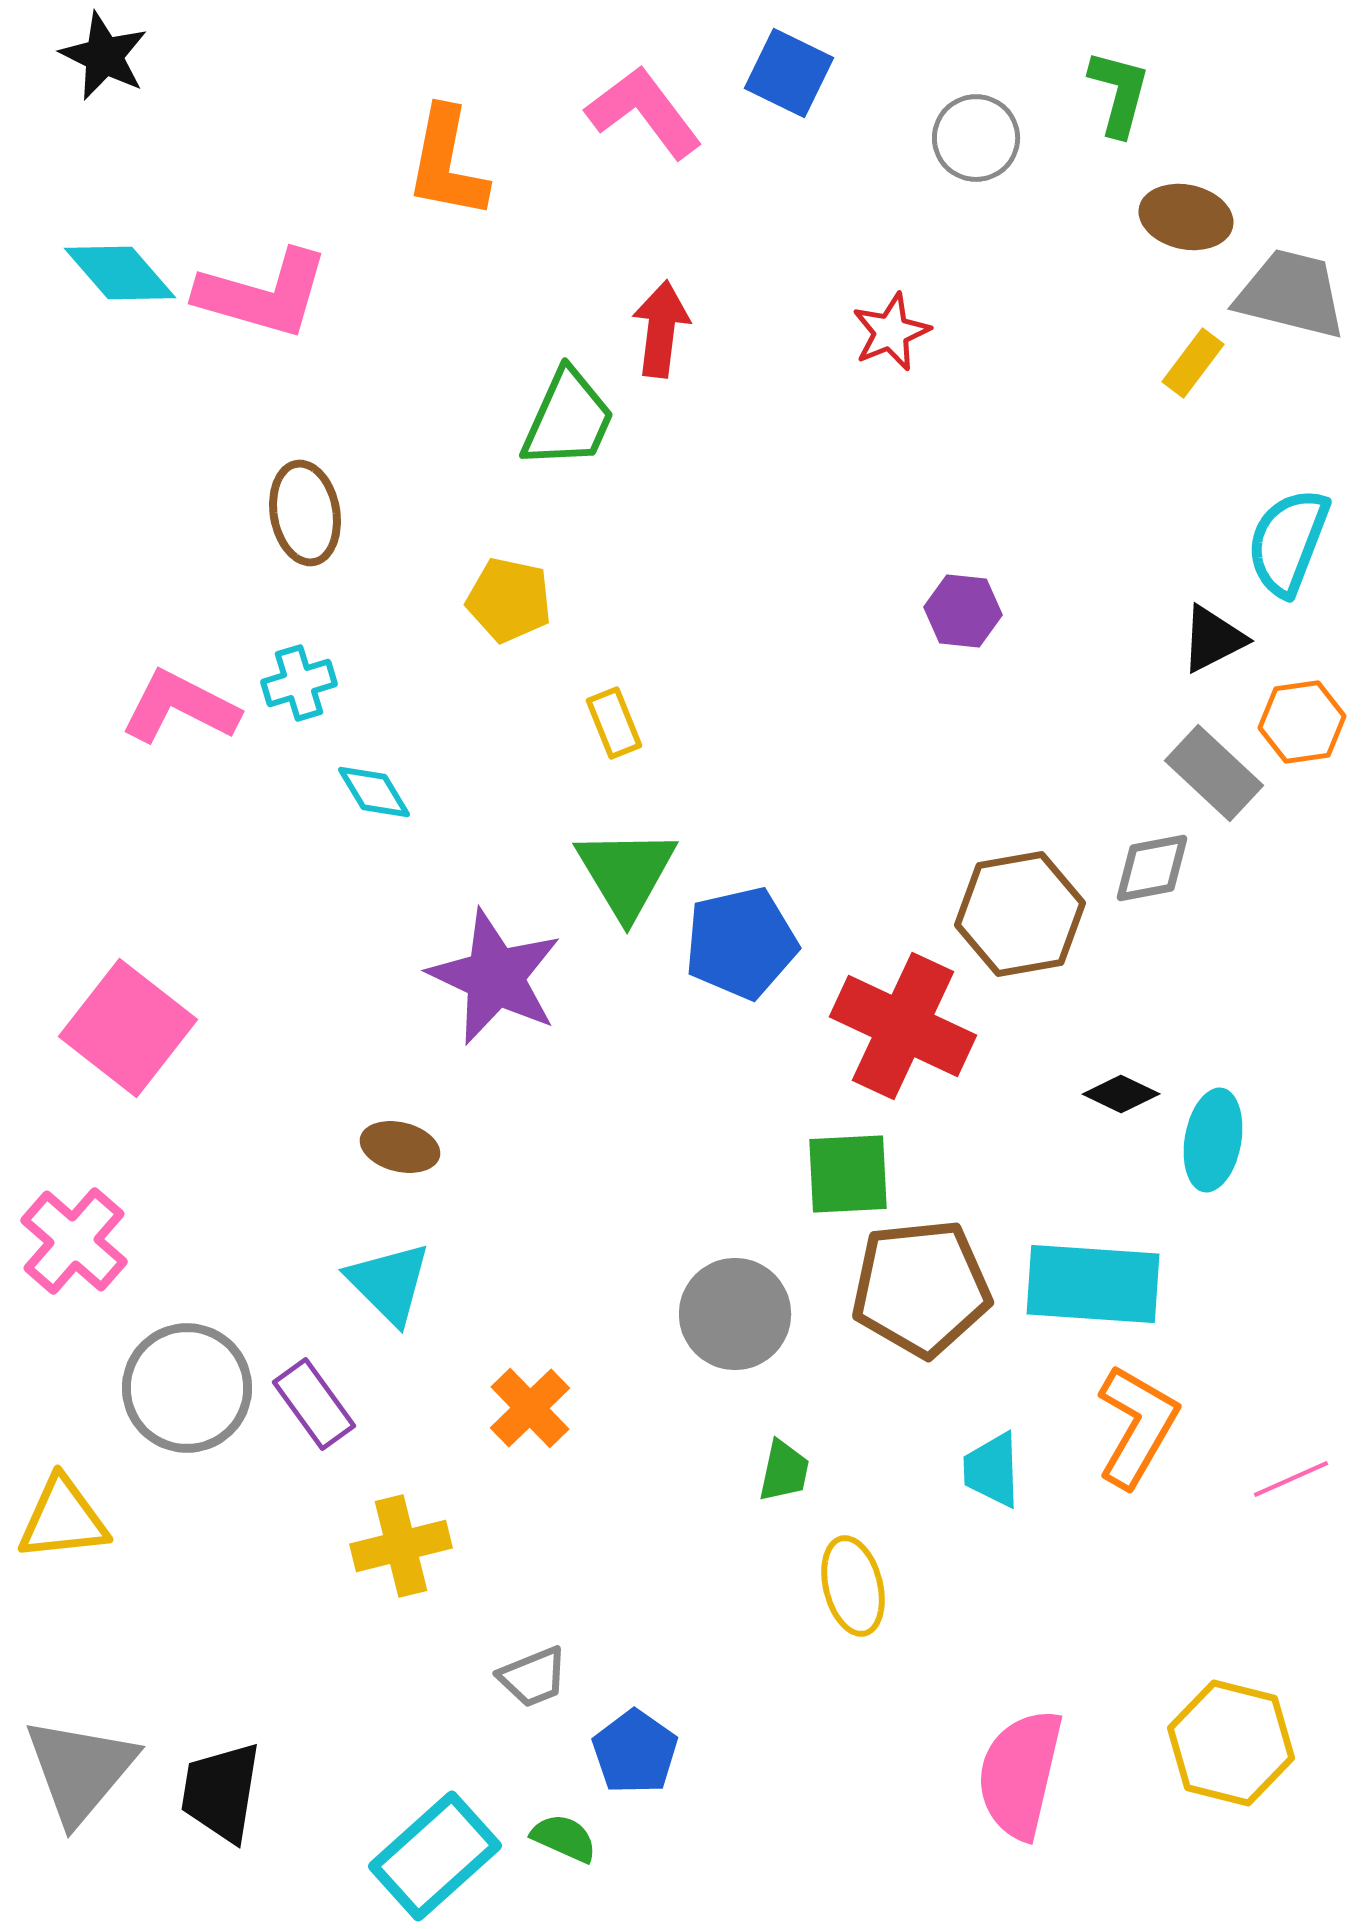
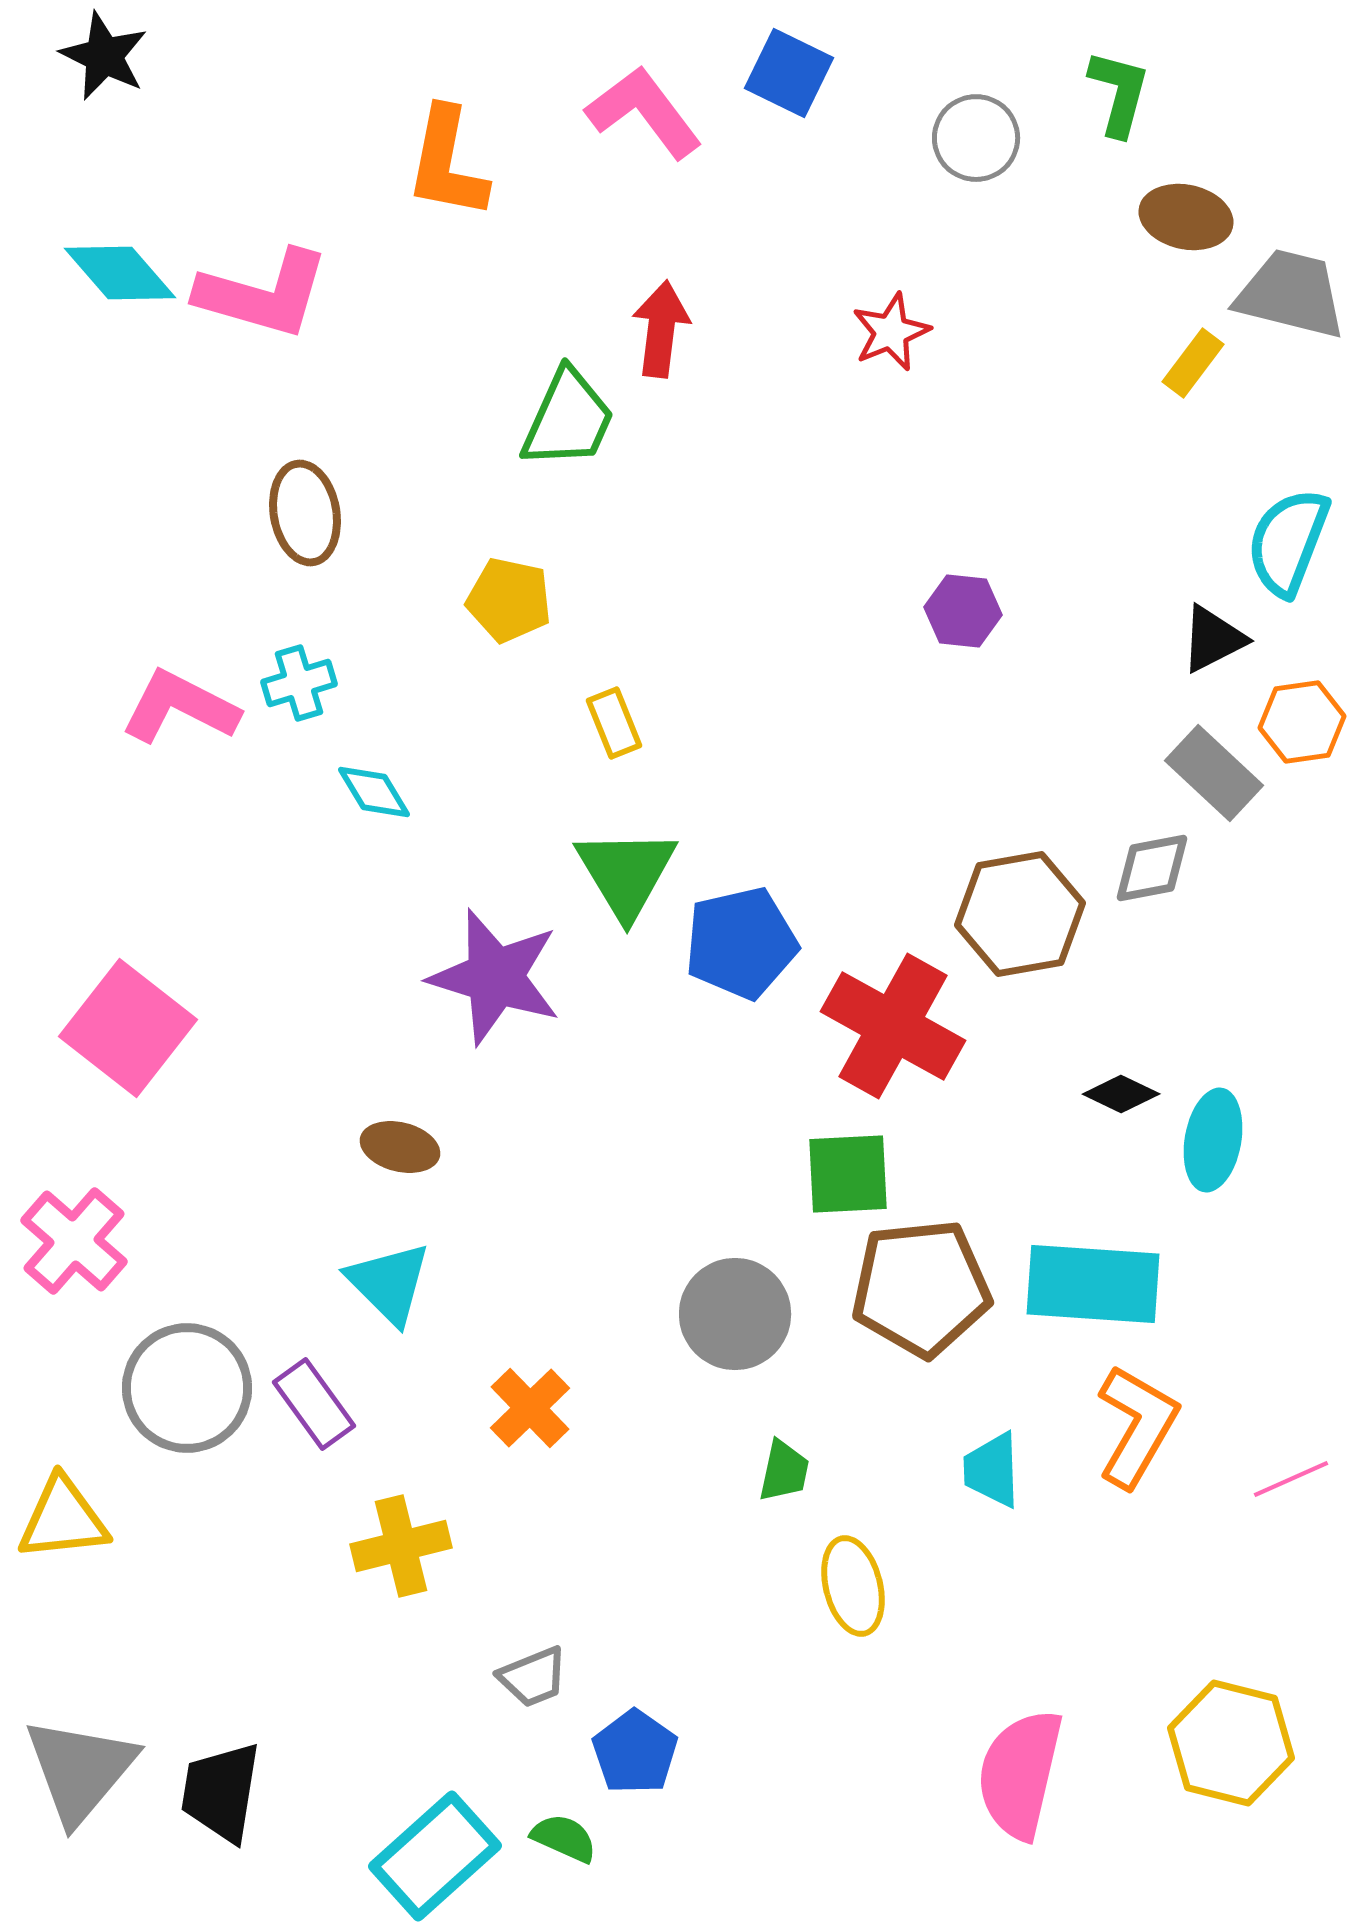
purple star at (495, 977): rotated 8 degrees counterclockwise
red cross at (903, 1026): moved 10 px left; rotated 4 degrees clockwise
